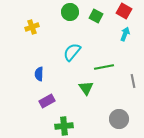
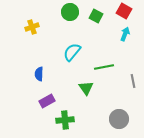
green cross: moved 1 px right, 6 px up
